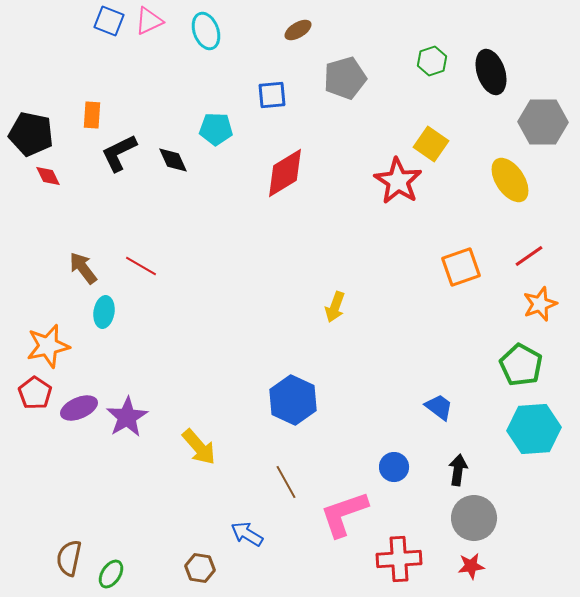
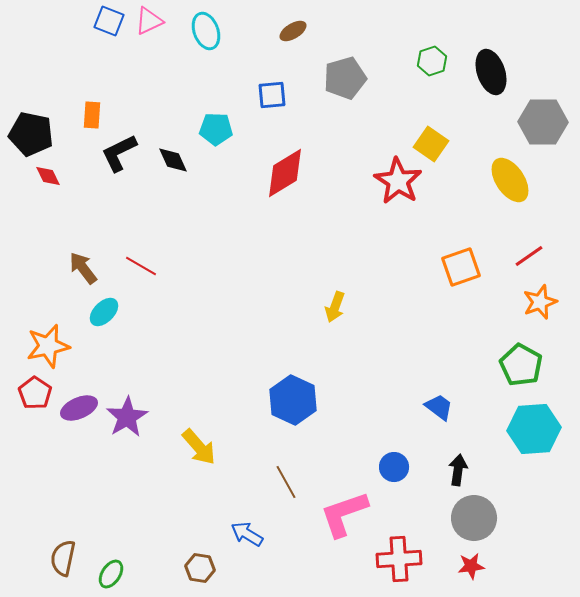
brown ellipse at (298, 30): moved 5 px left, 1 px down
orange star at (540, 304): moved 2 px up
cyan ellipse at (104, 312): rotated 36 degrees clockwise
brown semicircle at (69, 558): moved 6 px left
